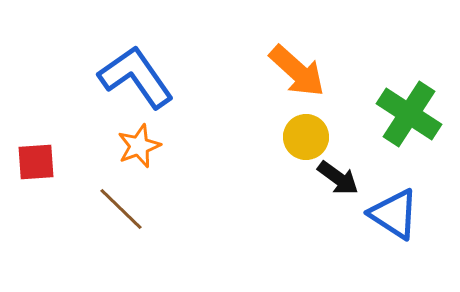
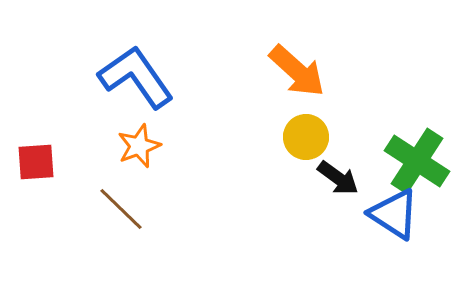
green cross: moved 8 px right, 47 px down
